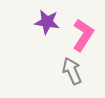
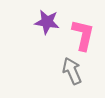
pink L-shape: rotated 20 degrees counterclockwise
